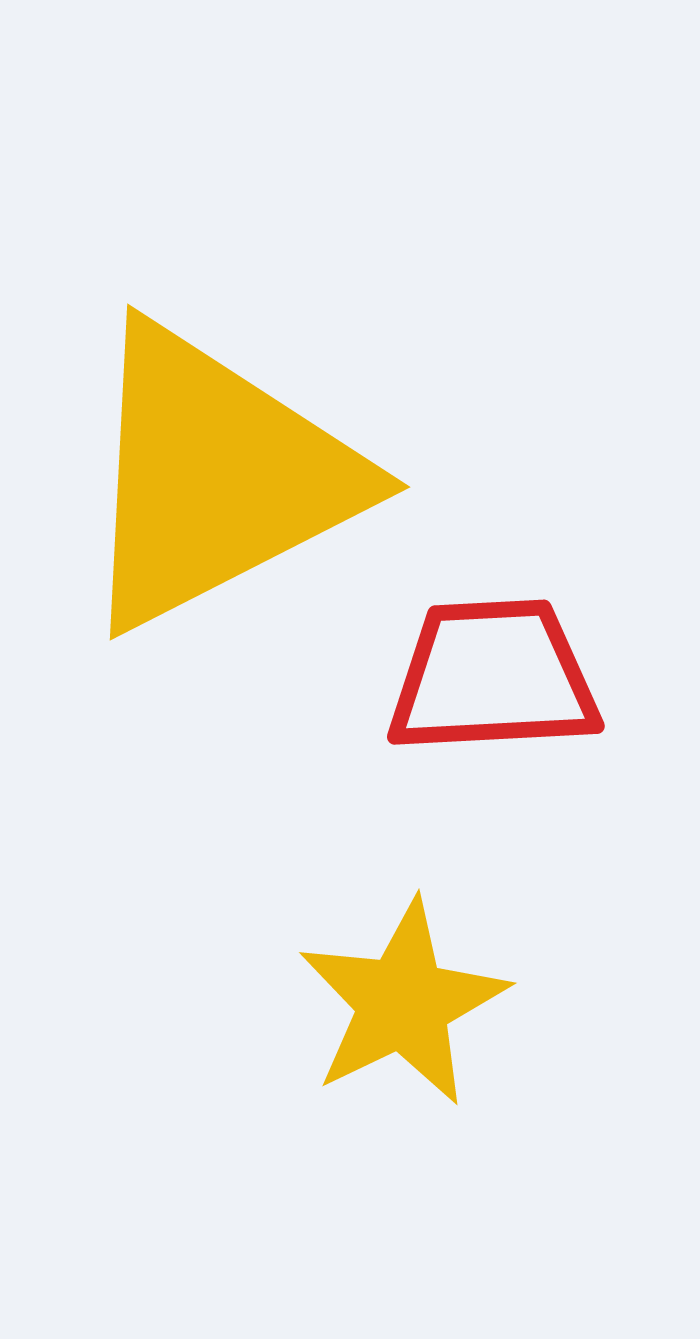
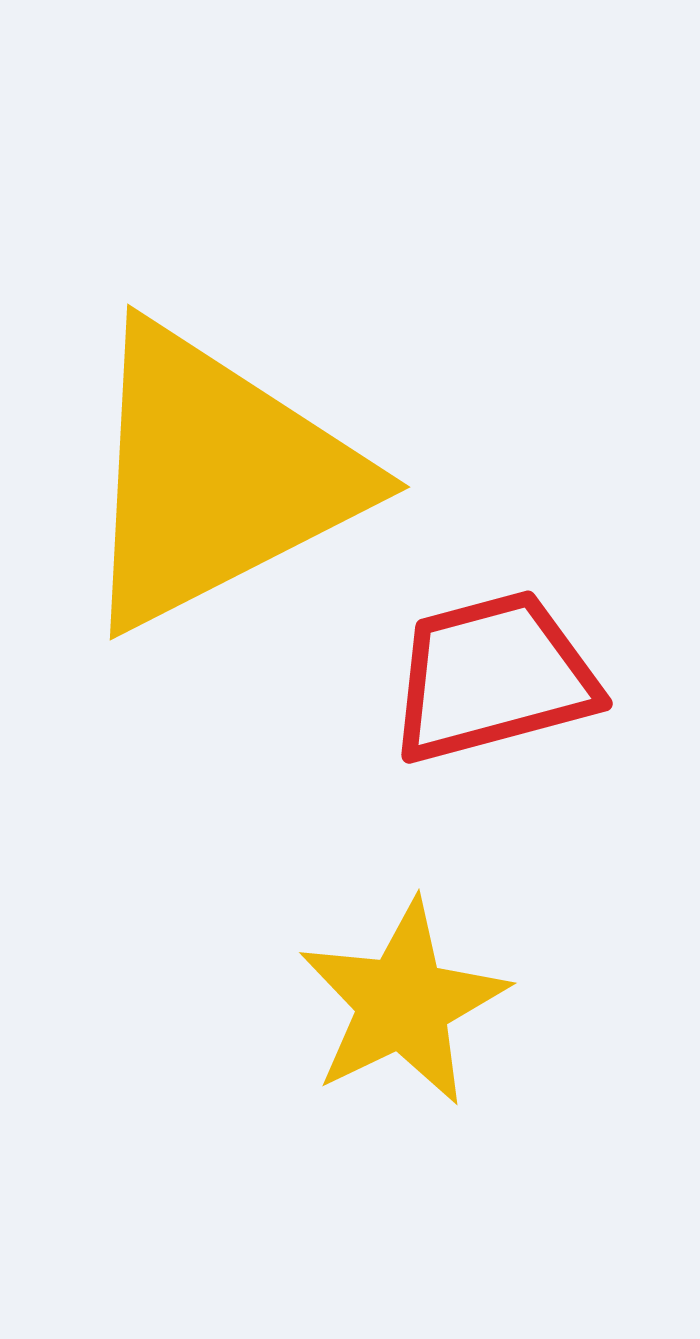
red trapezoid: rotated 12 degrees counterclockwise
